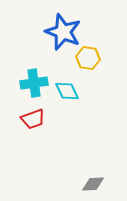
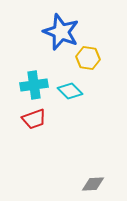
blue star: moved 2 px left
cyan cross: moved 2 px down
cyan diamond: moved 3 px right; rotated 20 degrees counterclockwise
red trapezoid: moved 1 px right
